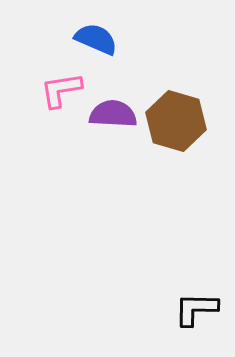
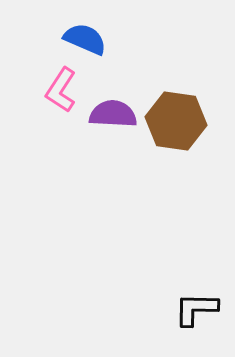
blue semicircle: moved 11 px left
pink L-shape: rotated 48 degrees counterclockwise
brown hexagon: rotated 8 degrees counterclockwise
